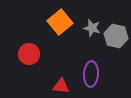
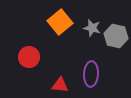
red circle: moved 3 px down
red triangle: moved 1 px left, 1 px up
